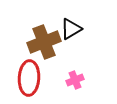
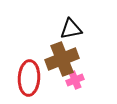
black triangle: rotated 20 degrees clockwise
brown cross: moved 18 px right, 17 px down
